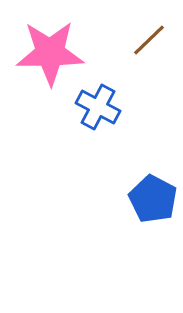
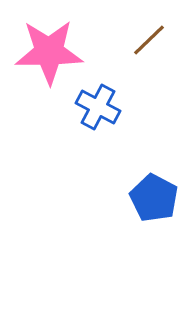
pink star: moved 1 px left, 1 px up
blue pentagon: moved 1 px right, 1 px up
